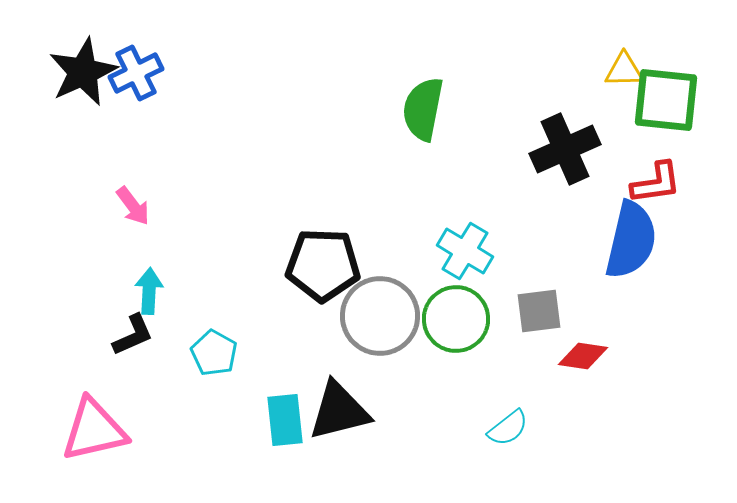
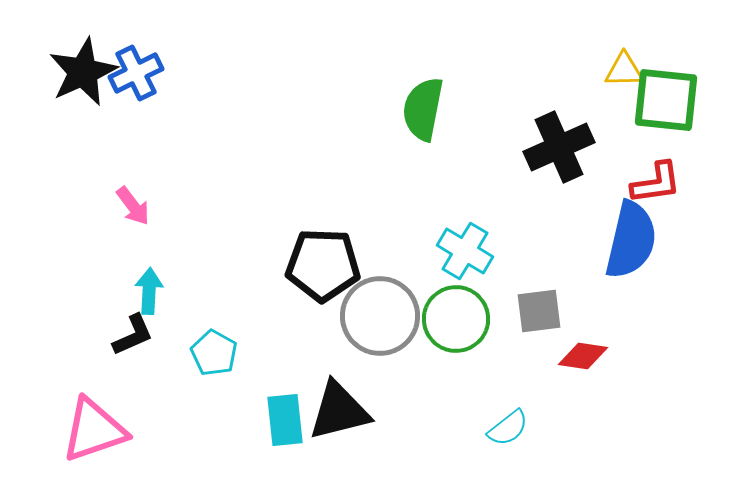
black cross: moved 6 px left, 2 px up
pink triangle: rotated 6 degrees counterclockwise
